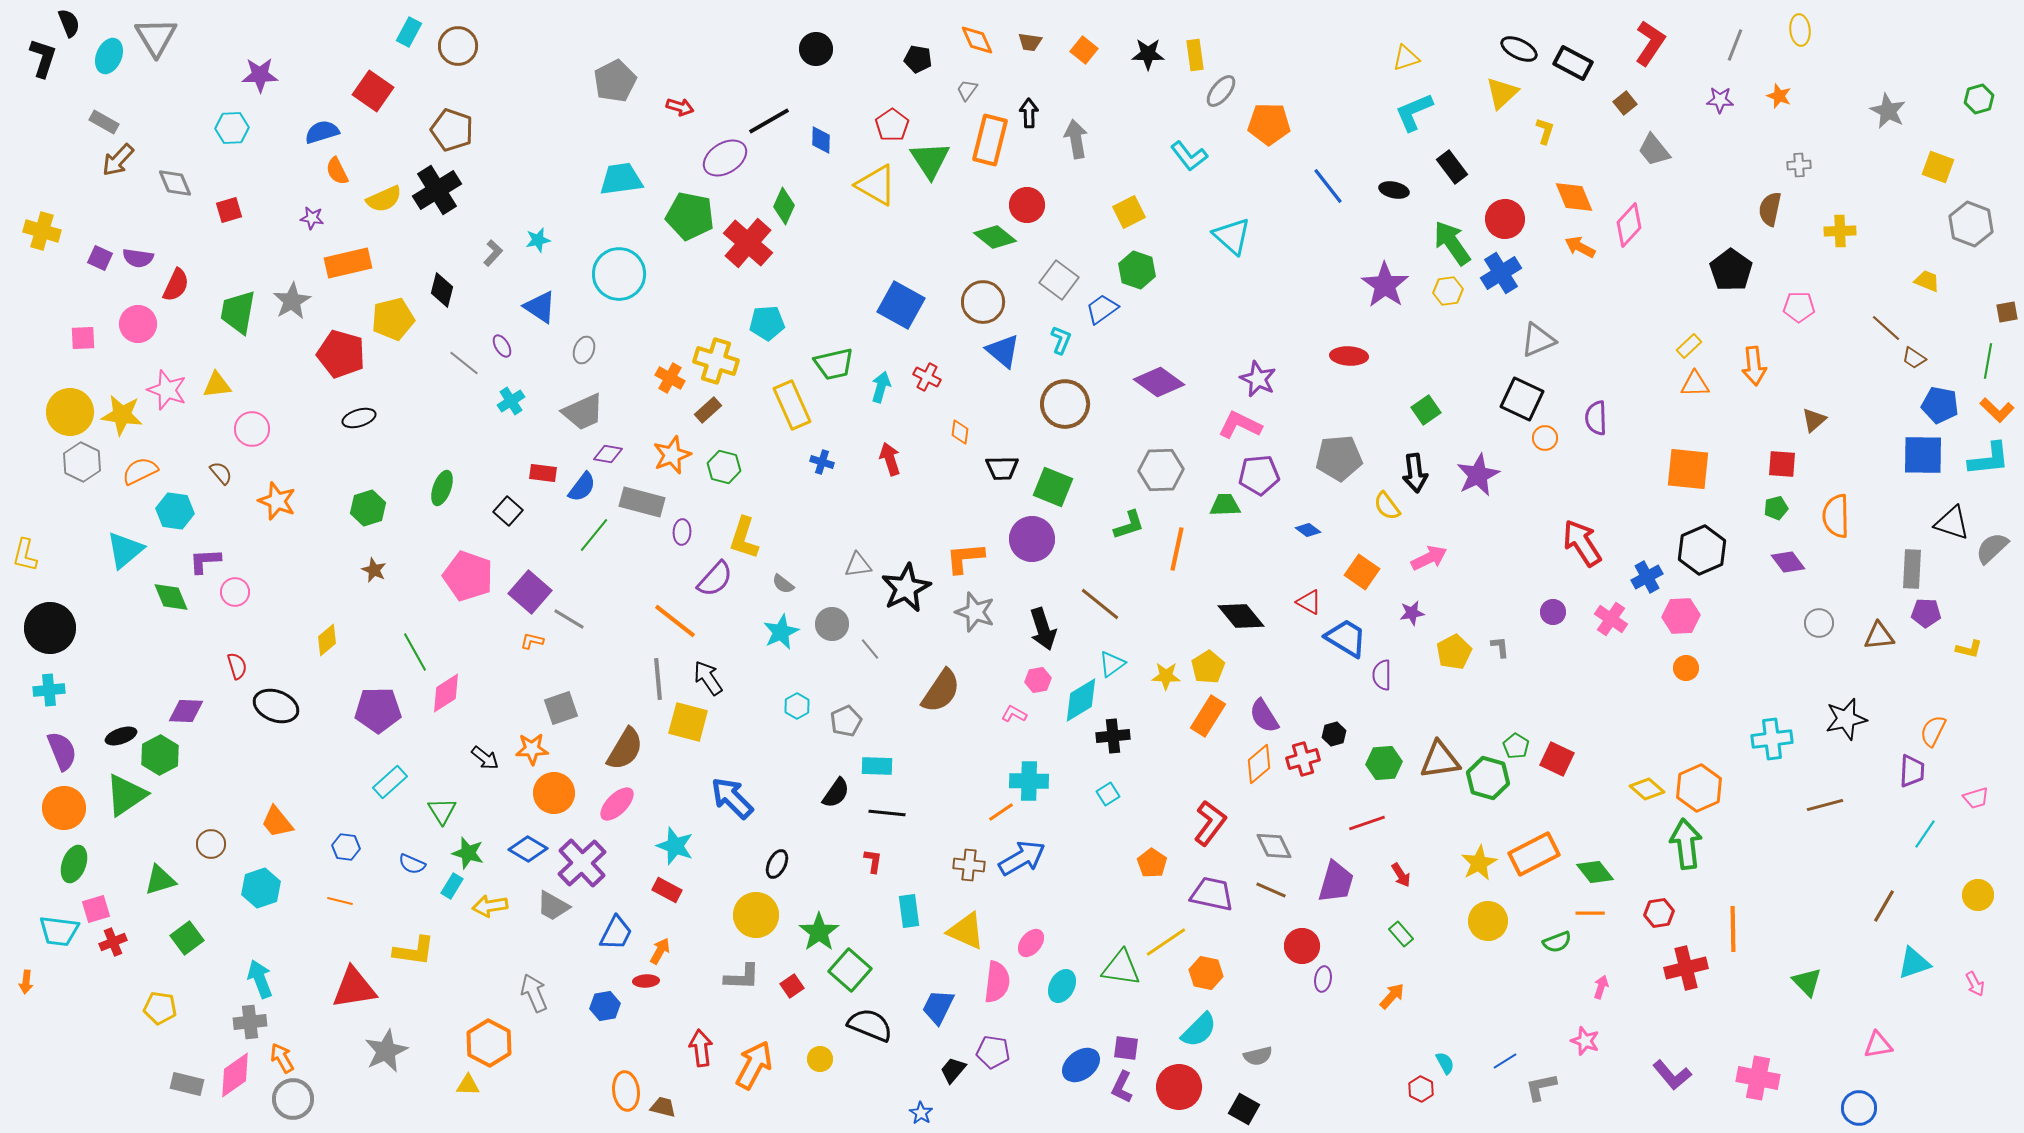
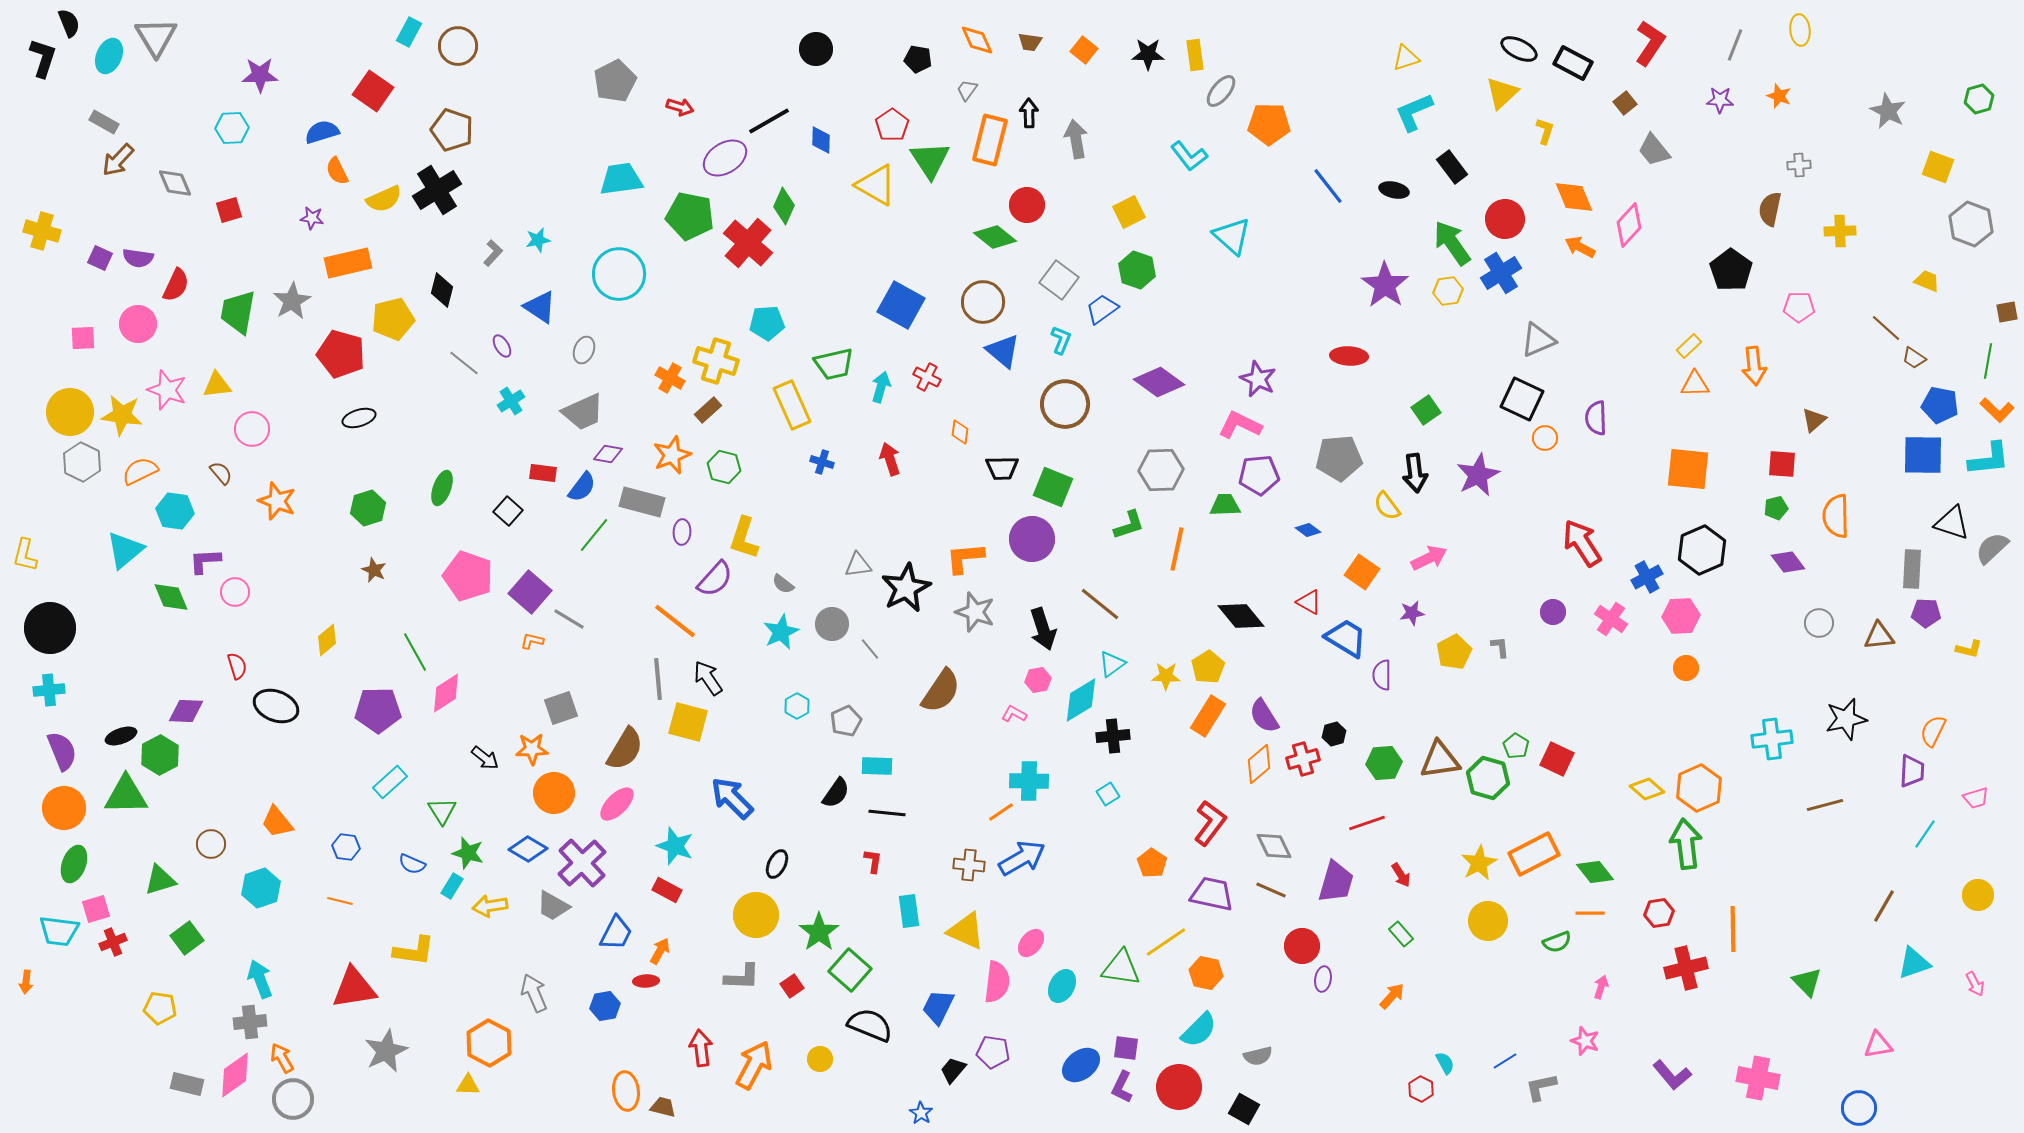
green triangle at (126, 795): rotated 33 degrees clockwise
